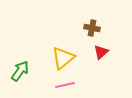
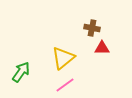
red triangle: moved 1 px right, 4 px up; rotated 42 degrees clockwise
green arrow: moved 1 px right, 1 px down
pink line: rotated 24 degrees counterclockwise
